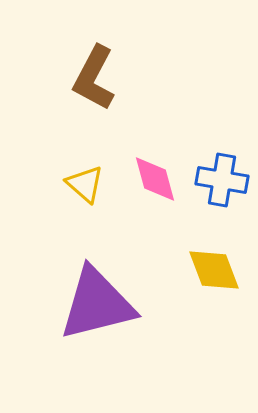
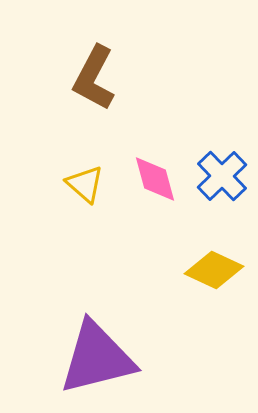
blue cross: moved 4 px up; rotated 36 degrees clockwise
yellow diamond: rotated 44 degrees counterclockwise
purple triangle: moved 54 px down
